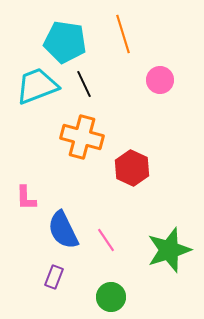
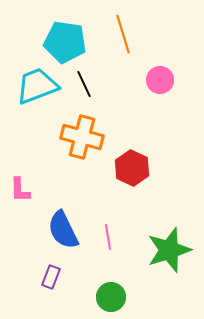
pink L-shape: moved 6 px left, 8 px up
pink line: moved 2 px right, 3 px up; rotated 25 degrees clockwise
purple rectangle: moved 3 px left
